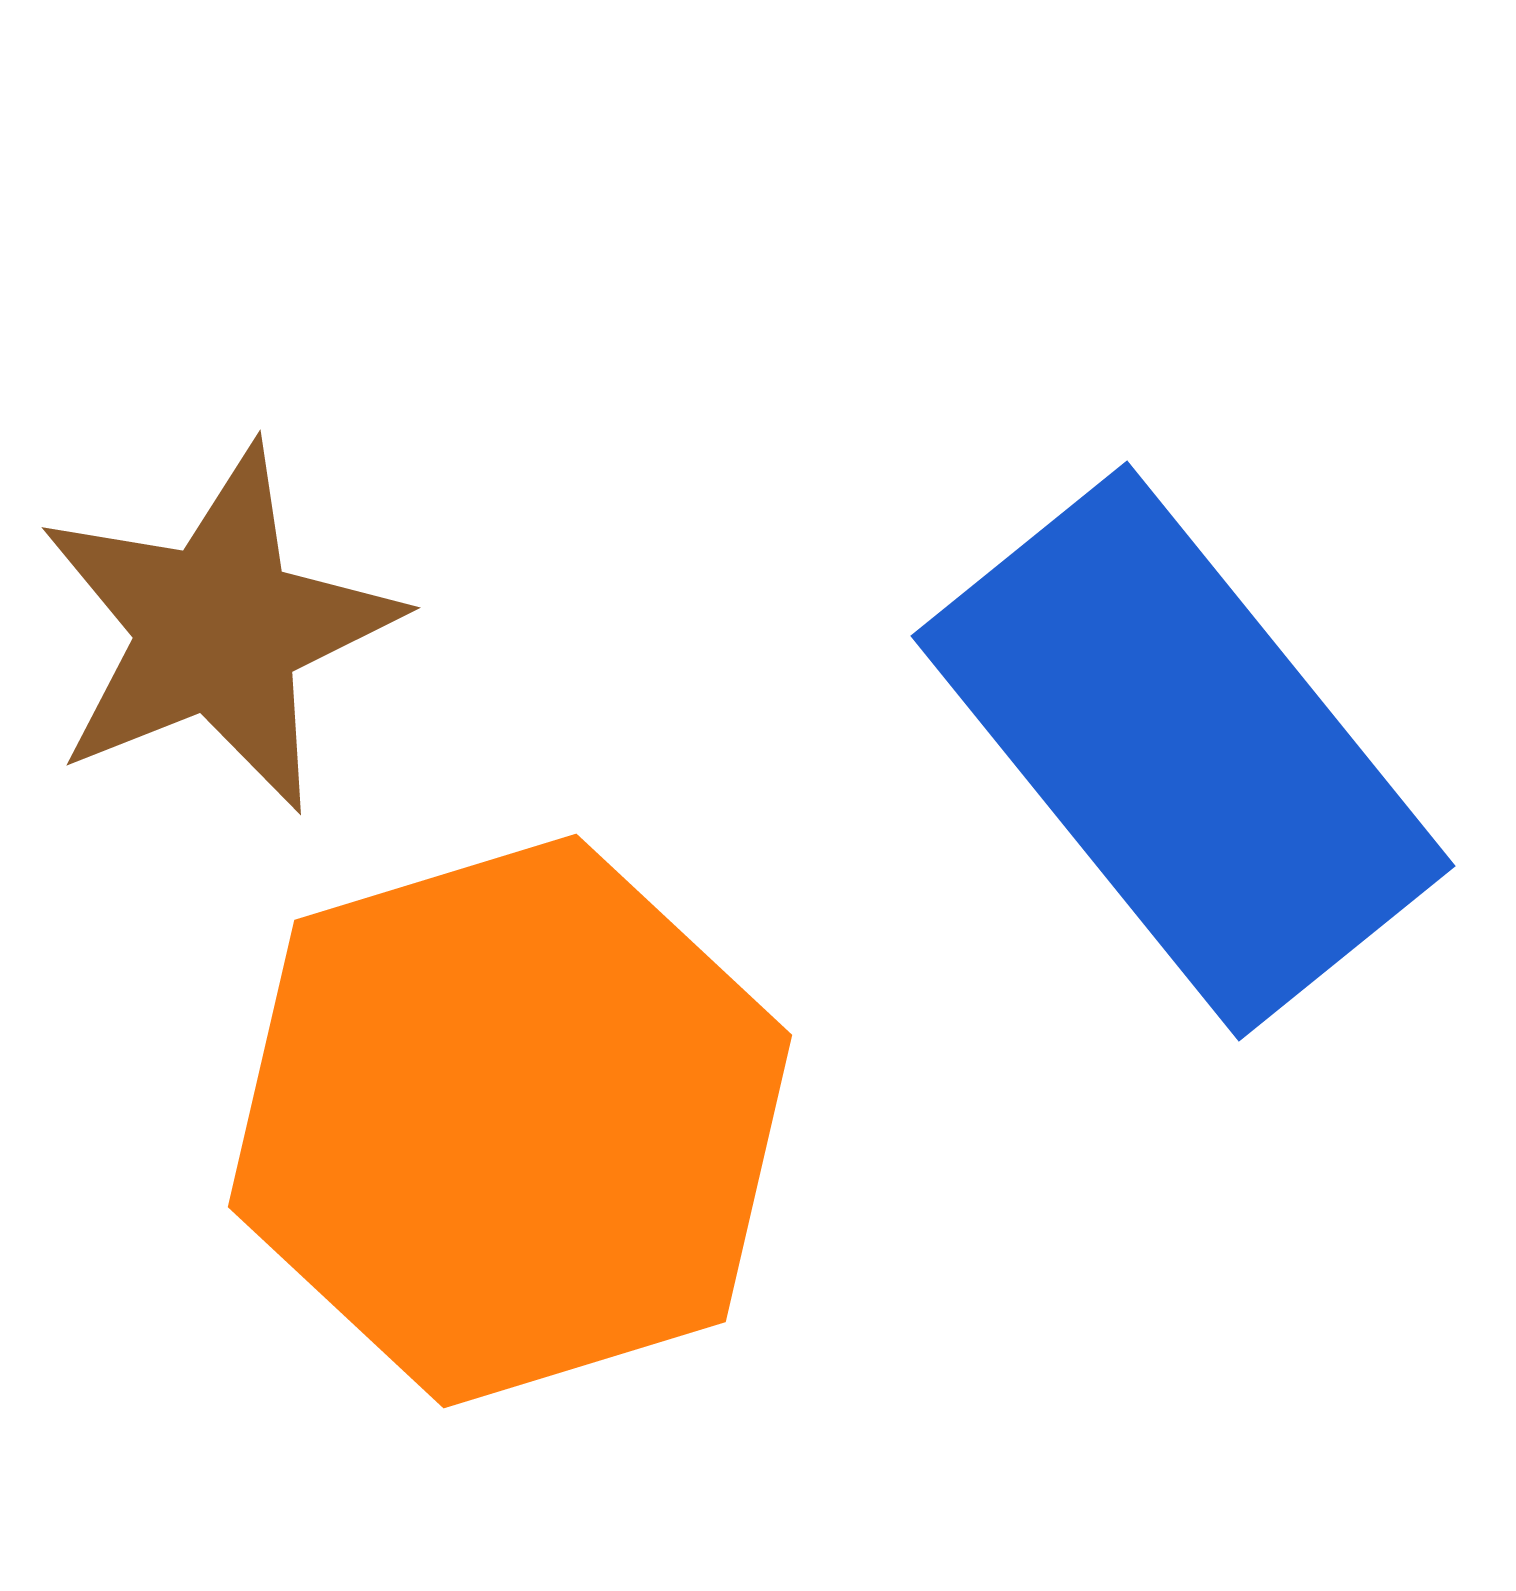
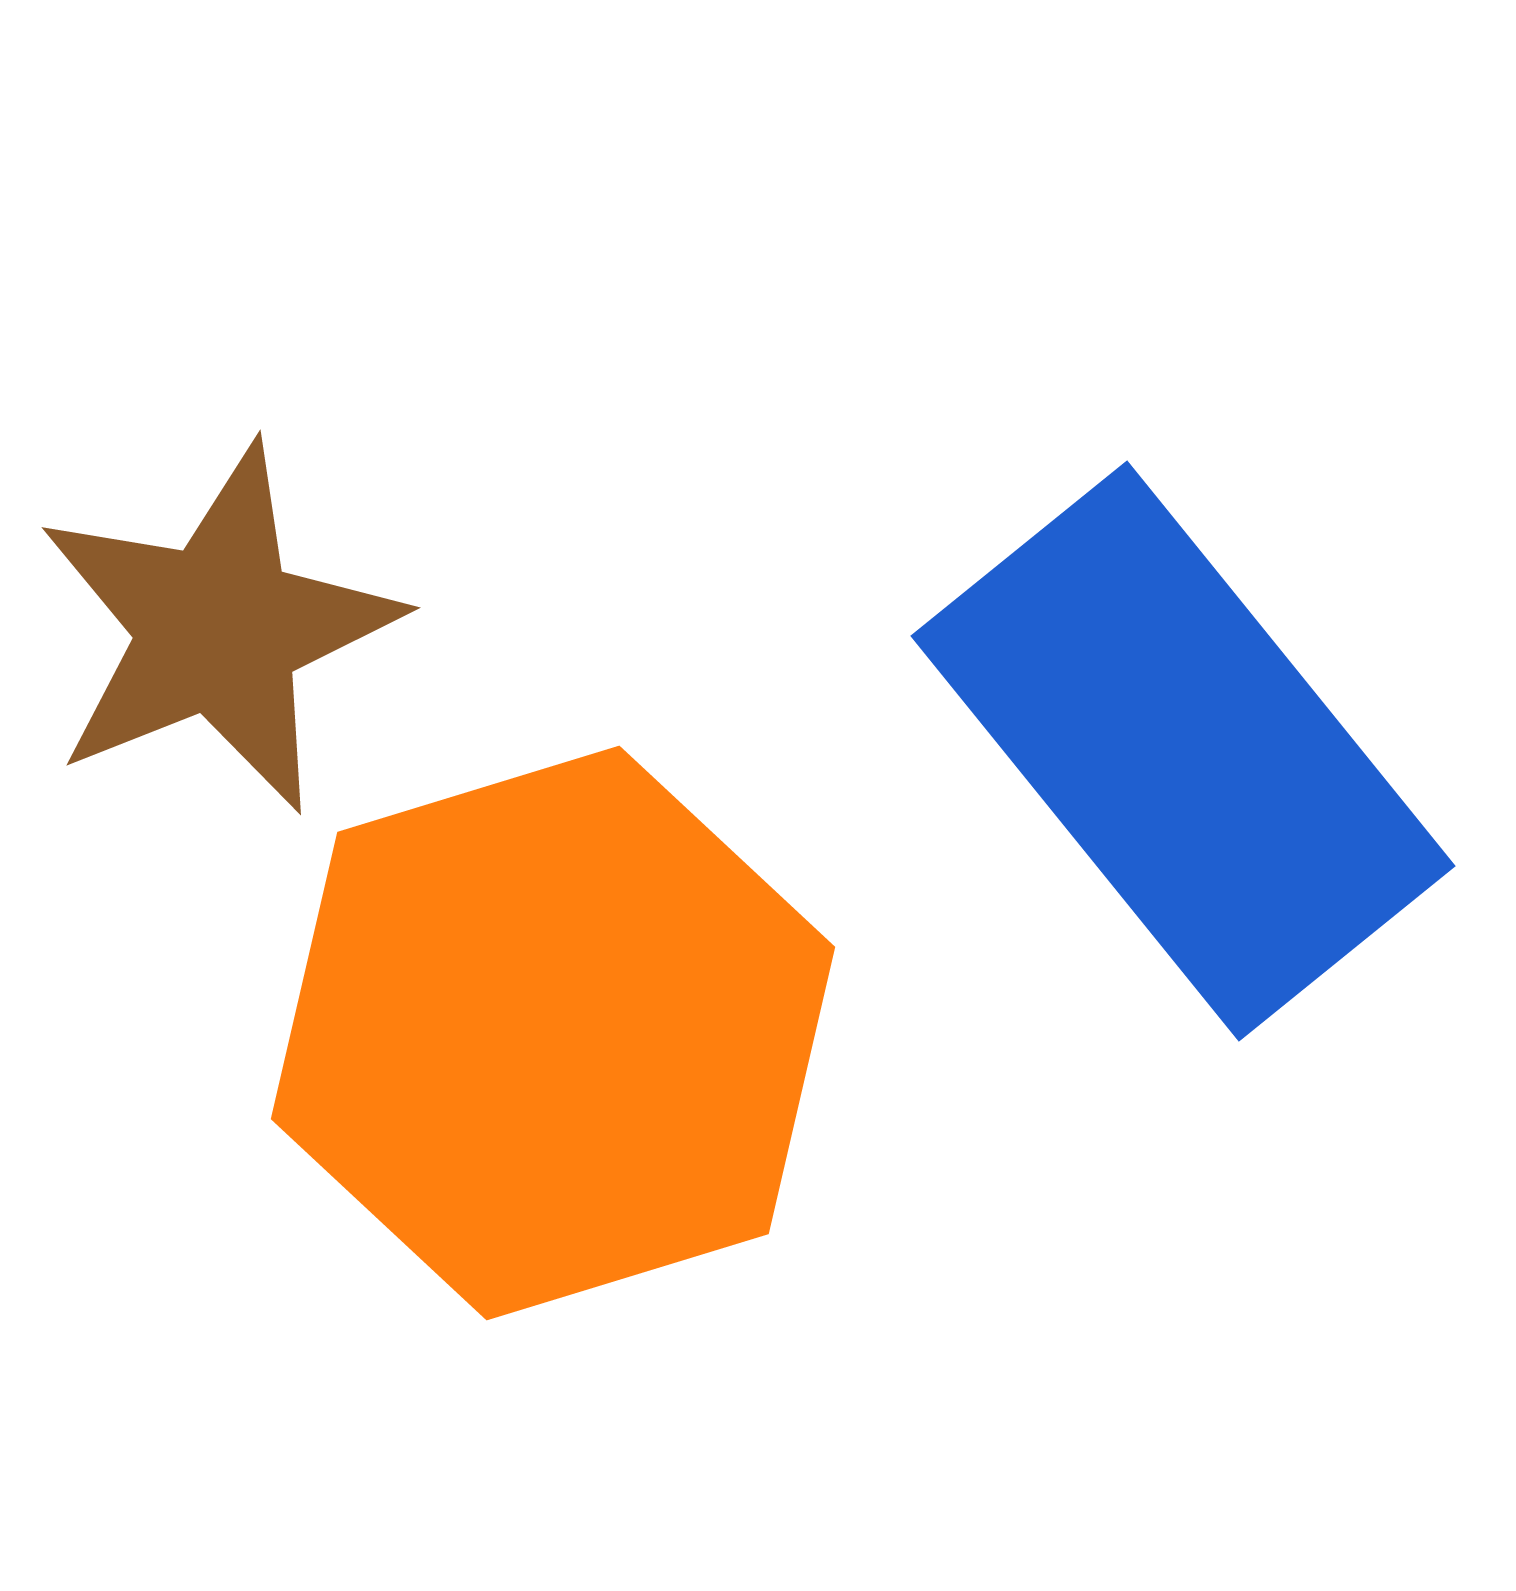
orange hexagon: moved 43 px right, 88 px up
